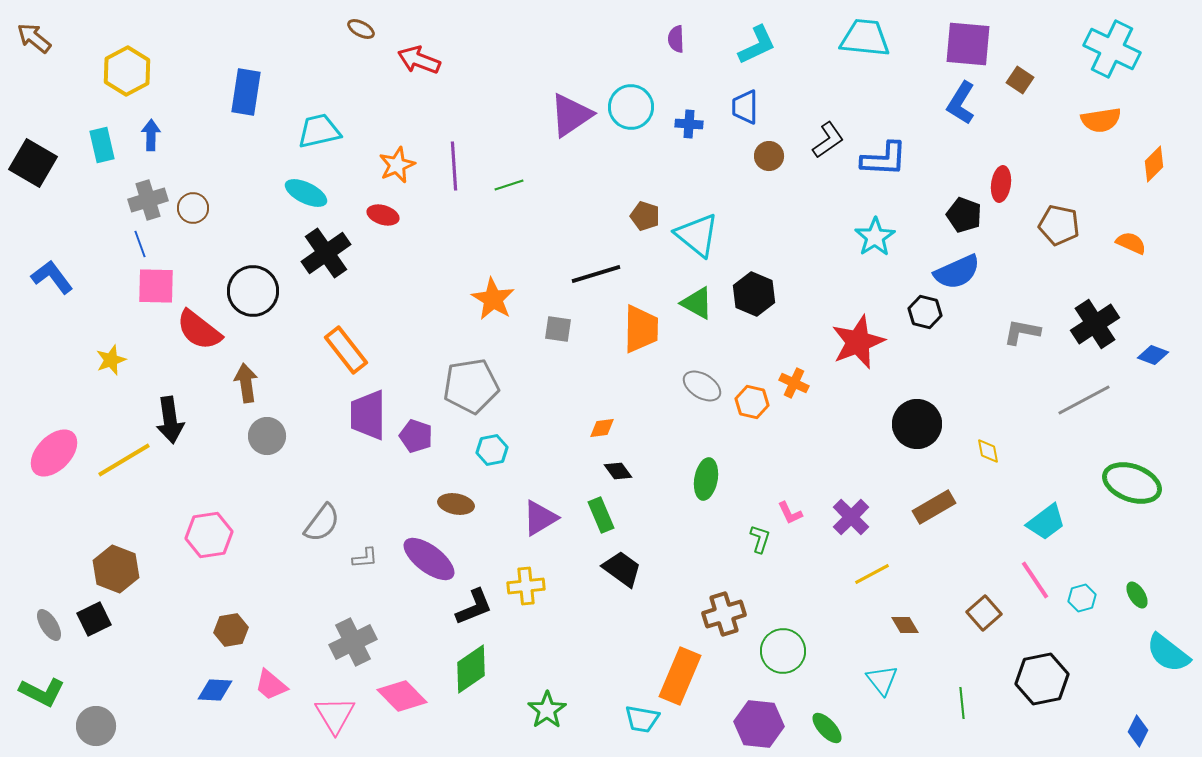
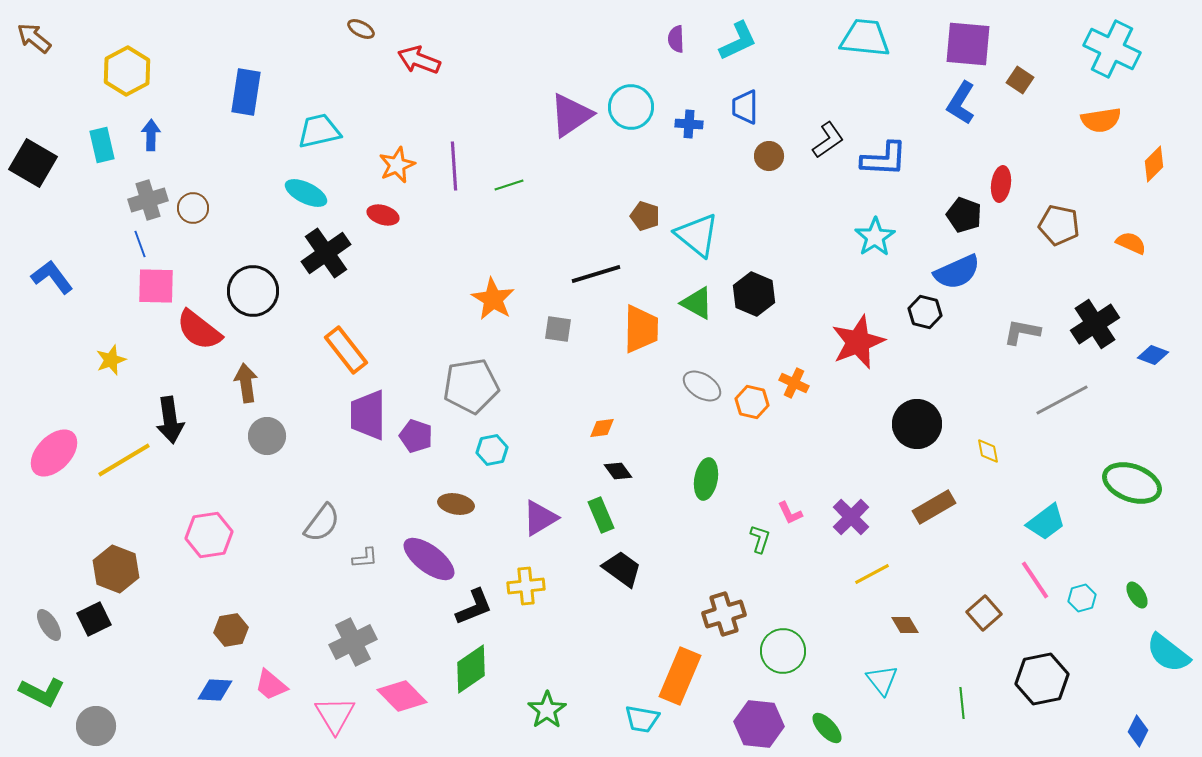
cyan L-shape at (757, 45): moved 19 px left, 4 px up
gray line at (1084, 400): moved 22 px left
